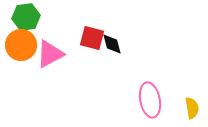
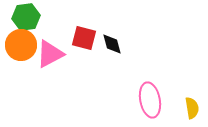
red square: moved 8 px left
